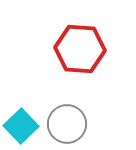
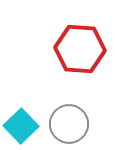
gray circle: moved 2 px right
